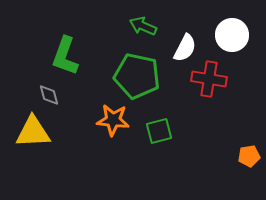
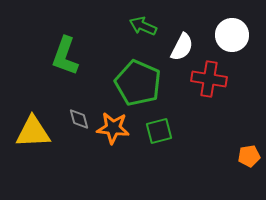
white semicircle: moved 3 px left, 1 px up
green pentagon: moved 1 px right, 7 px down; rotated 12 degrees clockwise
gray diamond: moved 30 px right, 24 px down
orange star: moved 8 px down
